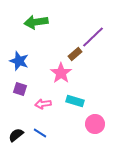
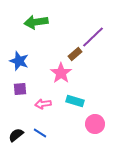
purple square: rotated 24 degrees counterclockwise
